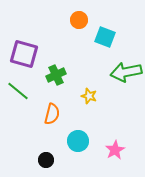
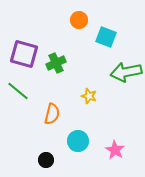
cyan square: moved 1 px right
green cross: moved 12 px up
pink star: rotated 12 degrees counterclockwise
